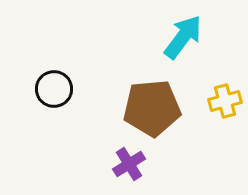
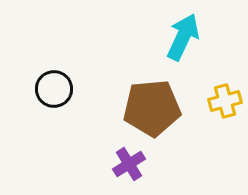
cyan arrow: rotated 12 degrees counterclockwise
